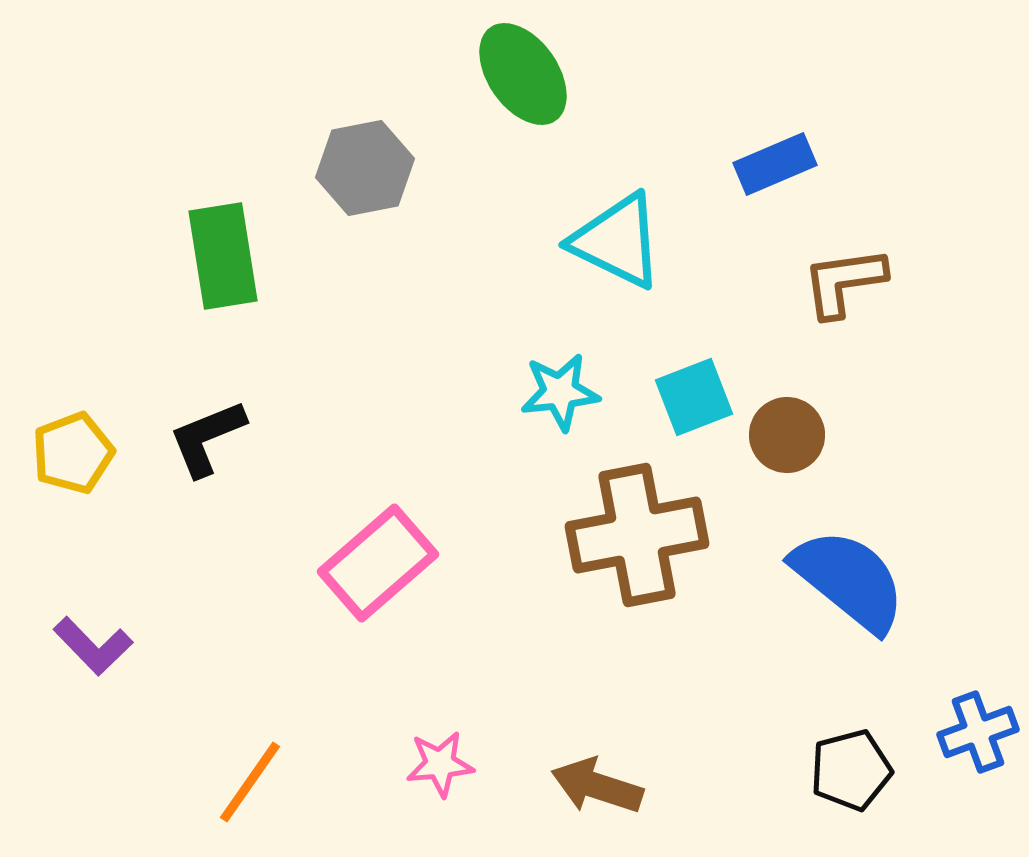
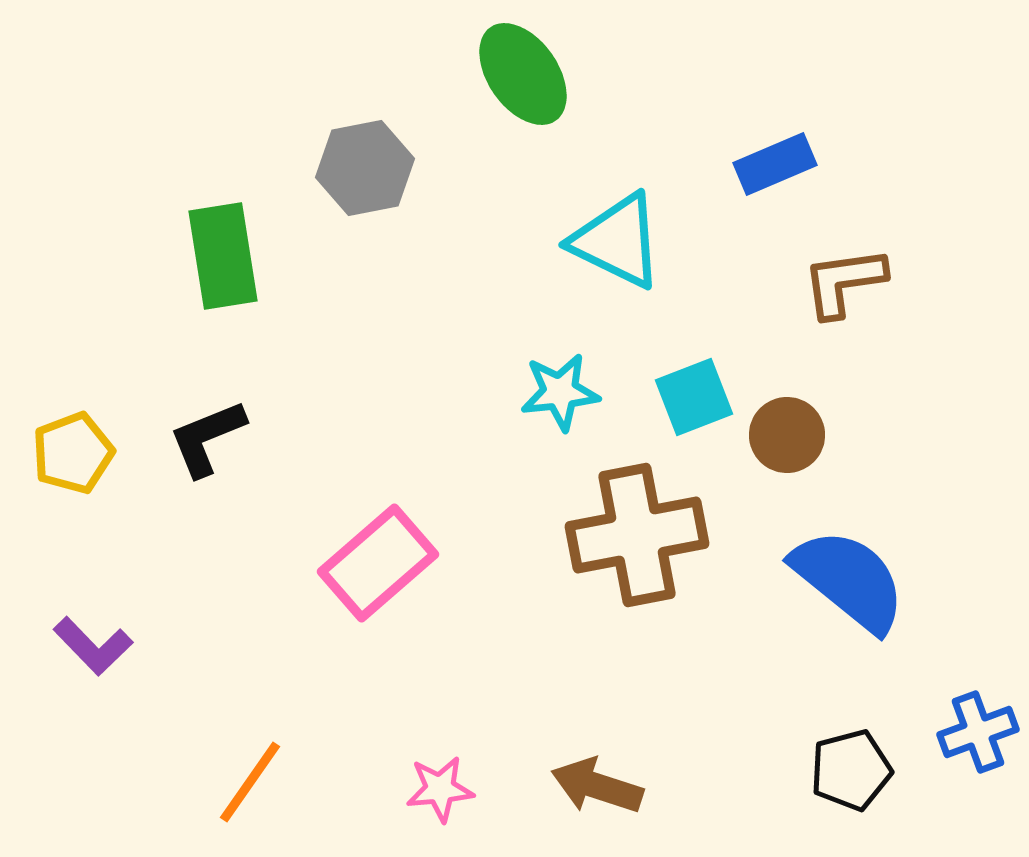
pink star: moved 25 px down
